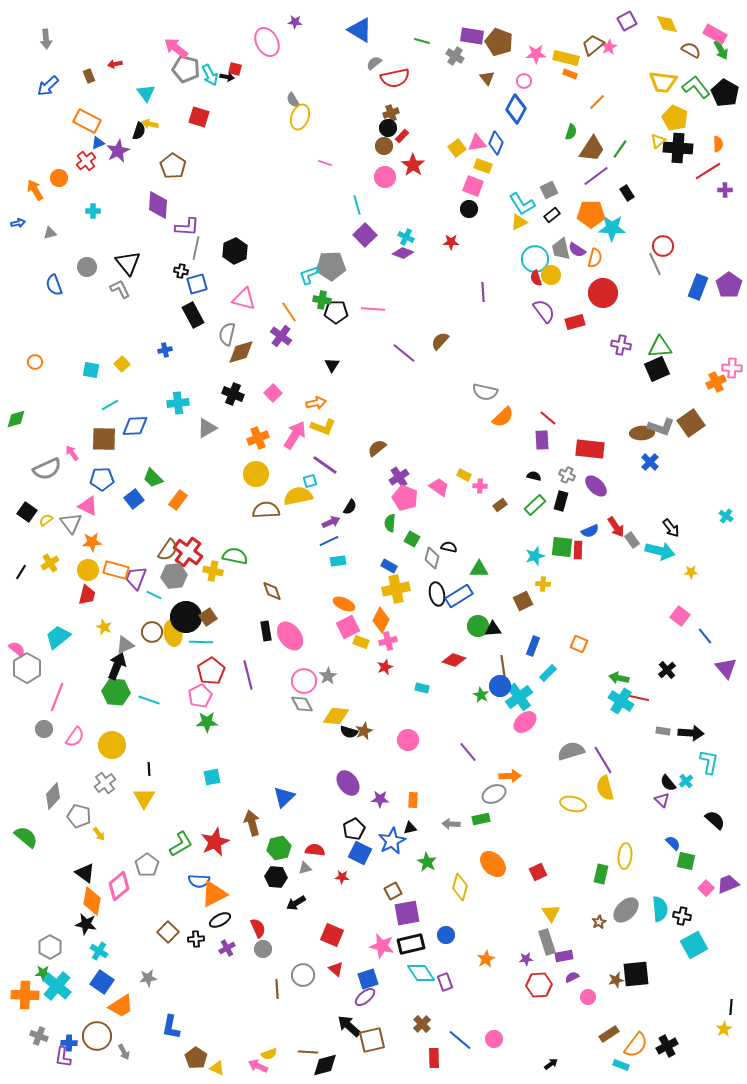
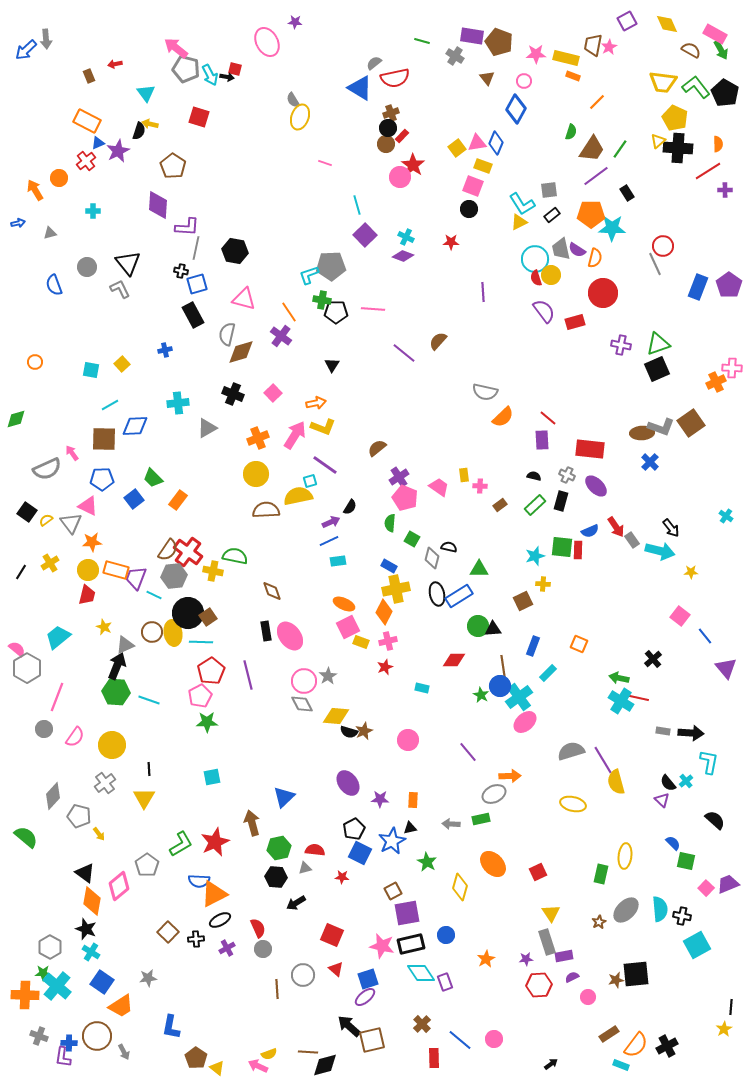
blue triangle at (360, 30): moved 58 px down
brown trapezoid at (593, 45): rotated 40 degrees counterclockwise
orange rectangle at (570, 74): moved 3 px right, 2 px down
blue arrow at (48, 86): moved 22 px left, 36 px up
brown circle at (384, 146): moved 2 px right, 2 px up
pink circle at (385, 177): moved 15 px right
gray square at (549, 190): rotated 18 degrees clockwise
black hexagon at (235, 251): rotated 25 degrees counterclockwise
purple diamond at (403, 253): moved 3 px down
brown semicircle at (440, 341): moved 2 px left
green triangle at (660, 347): moved 2 px left, 3 px up; rotated 15 degrees counterclockwise
yellow rectangle at (464, 475): rotated 56 degrees clockwise
black circle at (186, 617): moved 2 px right, 4 px up
orange diamond at (381, 620): moved 3 px right, 8 px up
red diamond at (454, 660): rotated 20 degrees counterclockwise
black cross at (667, 670): moved 14 px left, 11 px up
yellow semicircle at (605, 788): moved 11 px right, 6 px up
black star at (86, 924): moved 5 px down; rotated 10 degrees clockwise
cyan square at (694, 945): moved 3 px right
cyan cross at (99, 951): moved 8 px left, 1 px down
yellow triangle at (217, 1068): rotated 14 degrees clockwise
